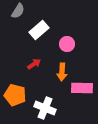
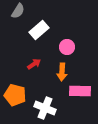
pink circle: moved 3 px down
pink rectangle: moved 2 px left, 3 px down
